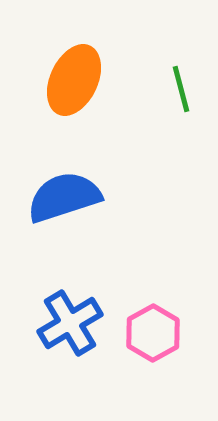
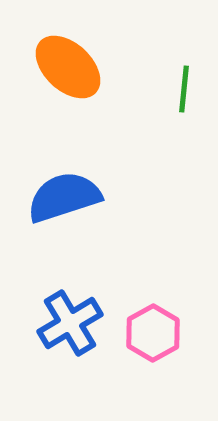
orange ellipse: moved 6 px left, 13 px up; rotated 72 degrees counterclockwise
green line: moved 3 px right; rotated 21 degrees clockwise
